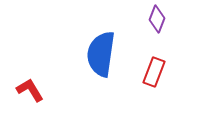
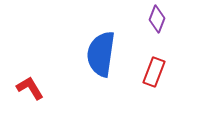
red L-shape: moved 2 px up
